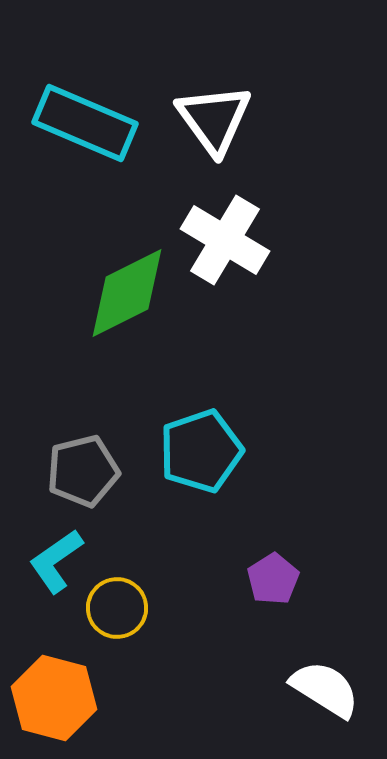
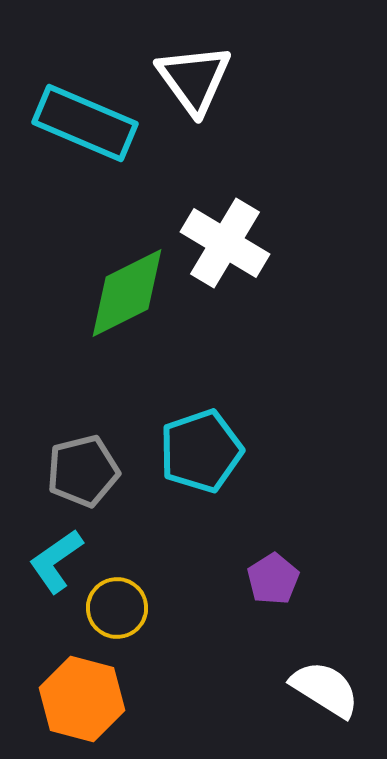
white triangle: moved 20 px left, 40 px up
white cross: moved 3 px down
orange hexagon: moved 28 px right, 1 px down
